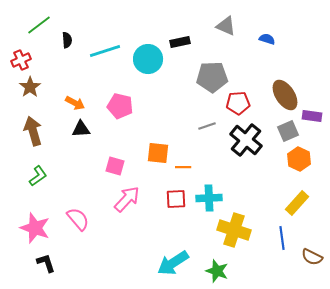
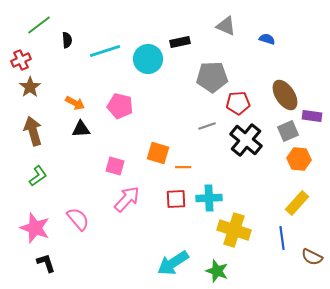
orange square: rotated 10 degrees clockwise
orange hexagon: rotated 20 degrees counterclockwise
